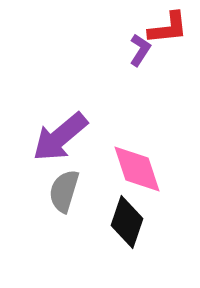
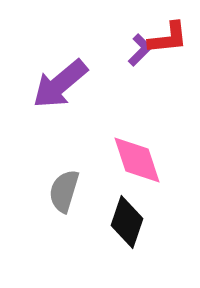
red L-shape: moved 10 px down
purple L-shape: rotated 12 degrees clockwise
purple arrow: moved 53 px up
pink diamond: moved 9 px up
